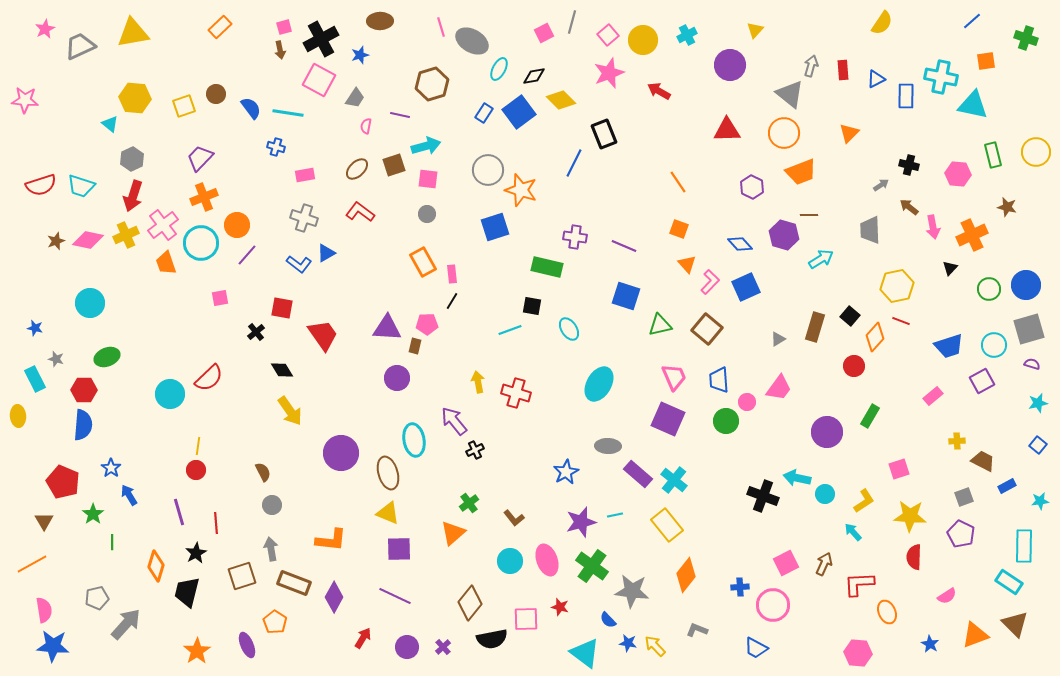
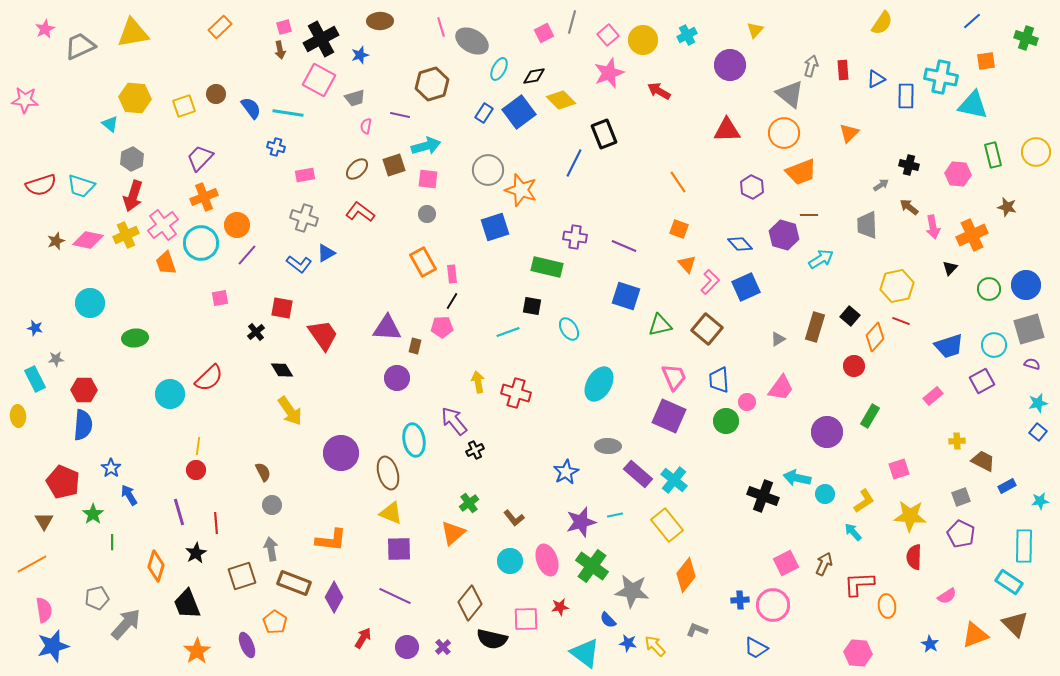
gray trapezoid at (355, 98): rotated 40 degrees clockwise
gray trapezoid at (870, 230): moved 3 px left, 5 px up
pink pentagon at (427, 324): moved 15 px right, 3 px down
cyan line at (510, 330): moved 2 px left, 2 px down
green ellipse at (107, 357): moved 28 px right, 19 px up; rotated 15 degrees clockwise
gray star at (56, 359): rotated 21 degrees counterclockwise
pink trapezoid at (779, 388): moved 2 px right
purple square at (668, 419): moved 1 px right, 3 px up
blue square at (1038, 445): moved 13 px up
gray square at (964, 497): moved 3 px left
yellow triangle at (388, 513): moved 3 px right
blue cross at (740, 587): moved 13 px down
black trapezoid at (187, 592): moved 12 px down; rotated 36 degrees counterclockwise
red star at (560, 607): rotated 24 degrees counterclockwise
orange ellipse at (887, 612): moved 6 px up; rotated 15 degrees clockwise
black semicircle at (492, 639): rotated 24 degrees clockwise
blue star at (53, 646): rotated 20 degrees counterclockwise
